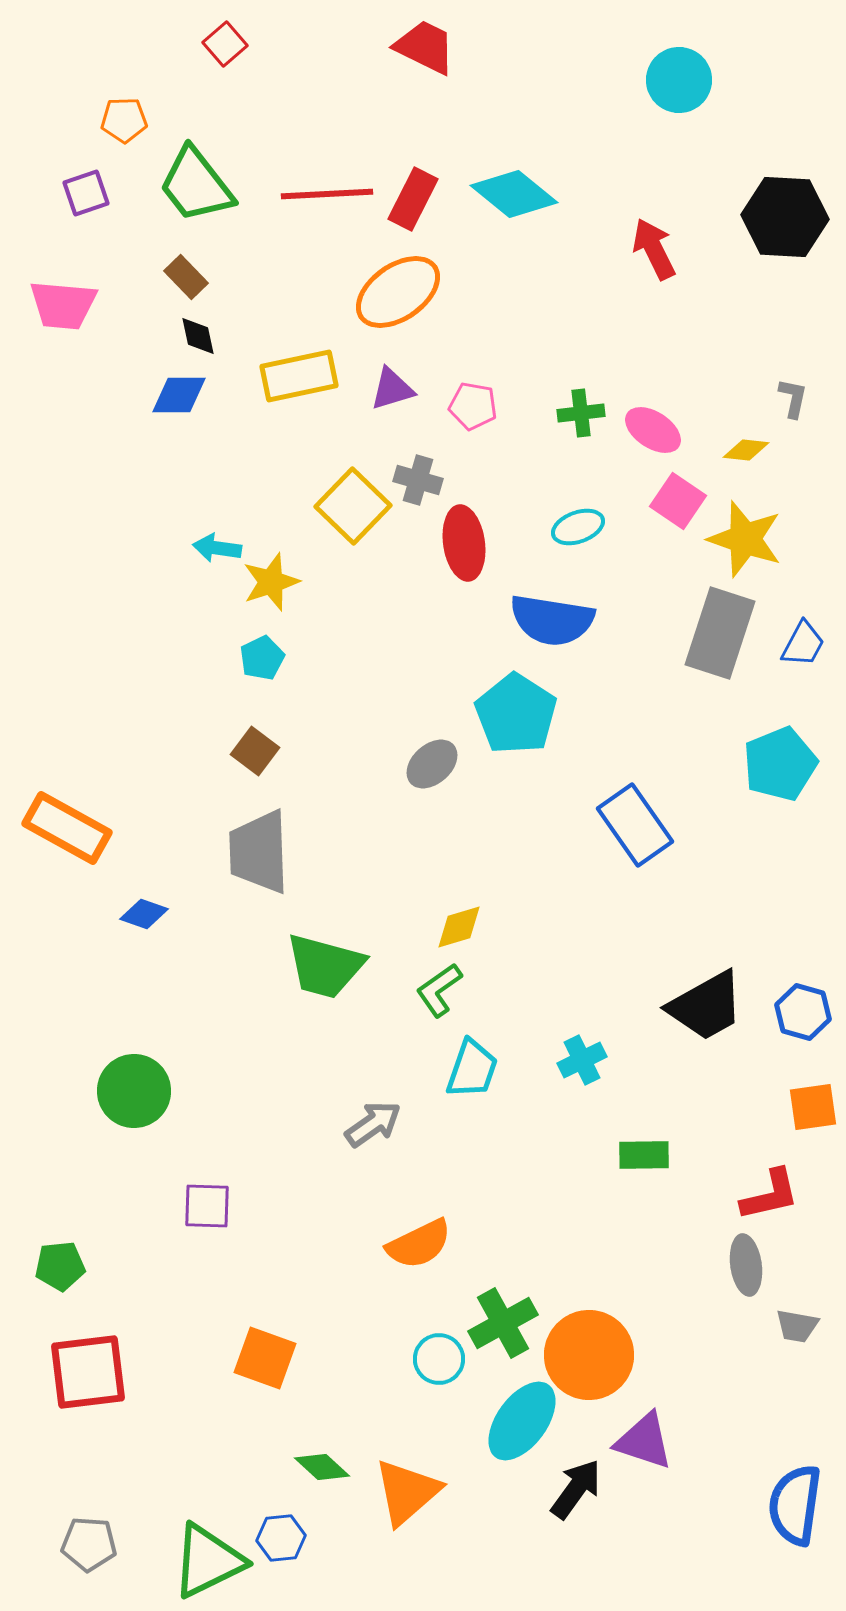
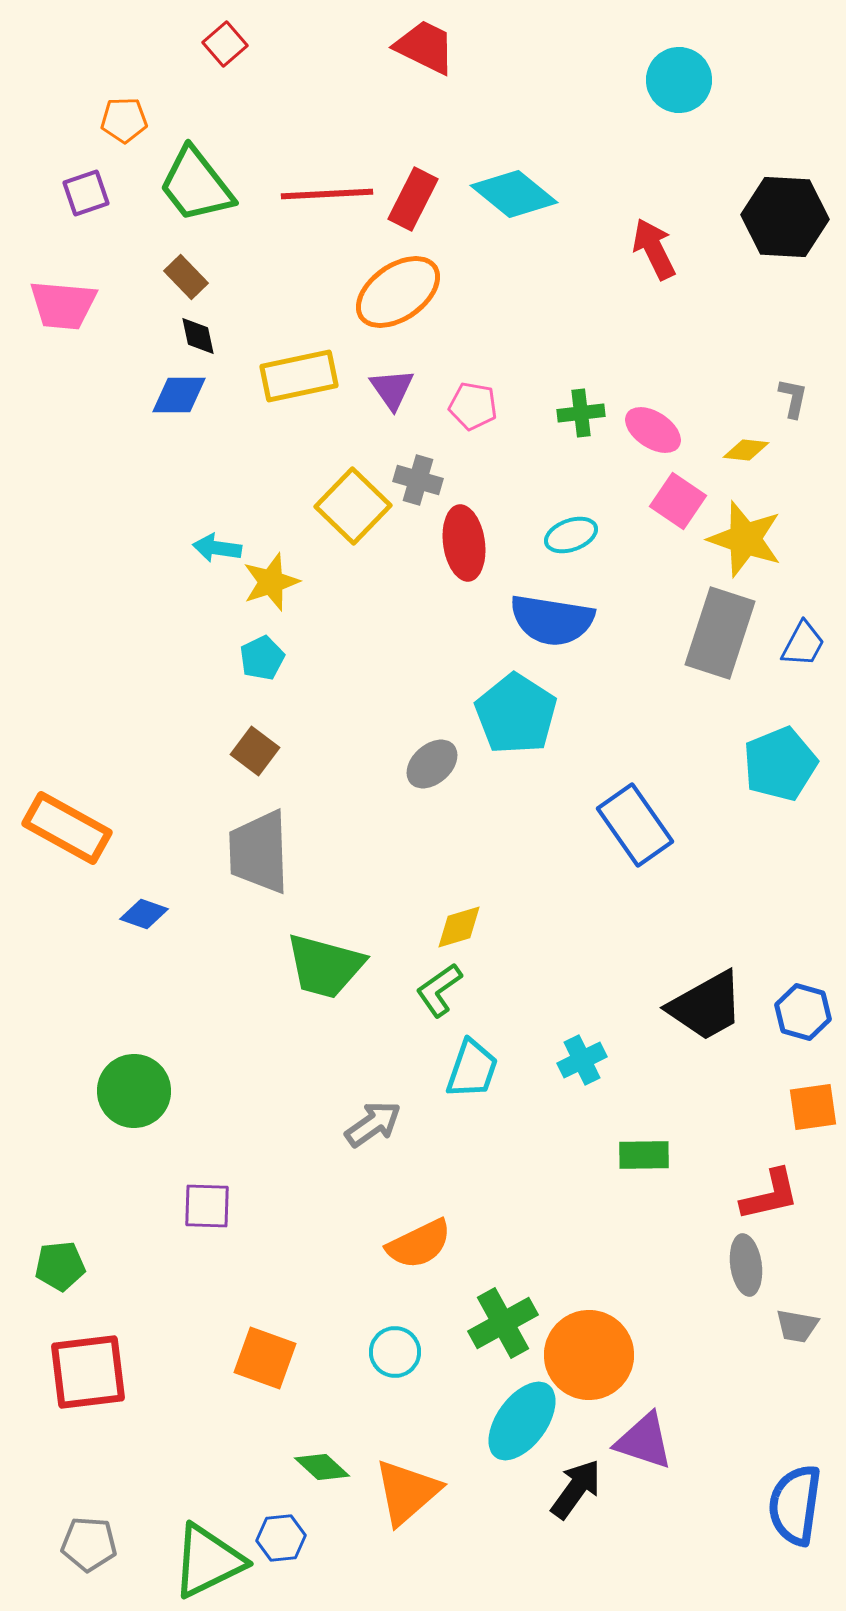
purple triangle at (392, 389): rotated 48 degrees counterclockwise
cyan ellipse at (578, 527): moved 7 px left, 8 px down
cyan circle at (439, 1359): moved 44 px left, 7 px up
